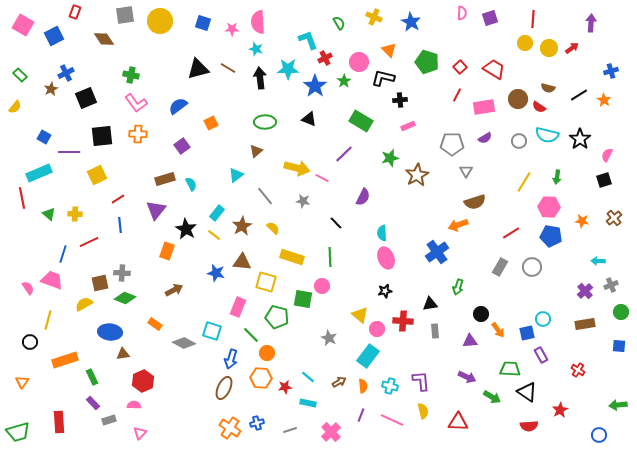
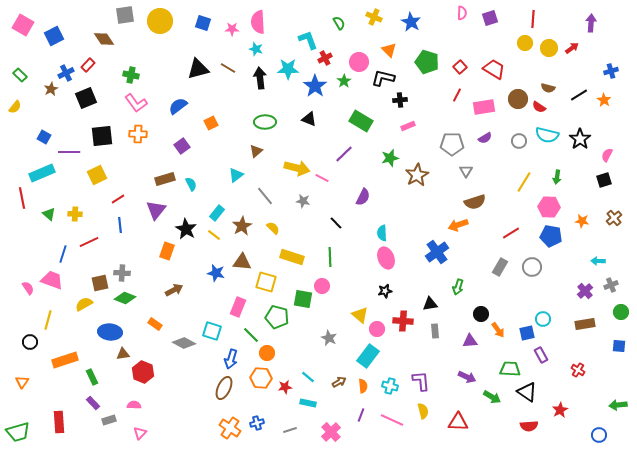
red rectangle at (75, 12): moved 13 px right, 53 px down; rotated 24 degrees clockwise
cyan rectangle at (39, 173): moved 3 px right
red hexagon at (143, 381): moved 9 px up; rotated 15 degrees counterclockwise
